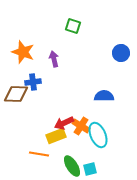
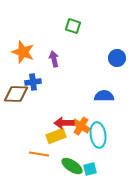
blue circle: moved 4 px left, 5 px down
red arrow: rotated 24 degrees clockwise
cyan ellipse: rotated 15 degrees clockwise
green ellipse: rotated 25 degrees counterclockwise
